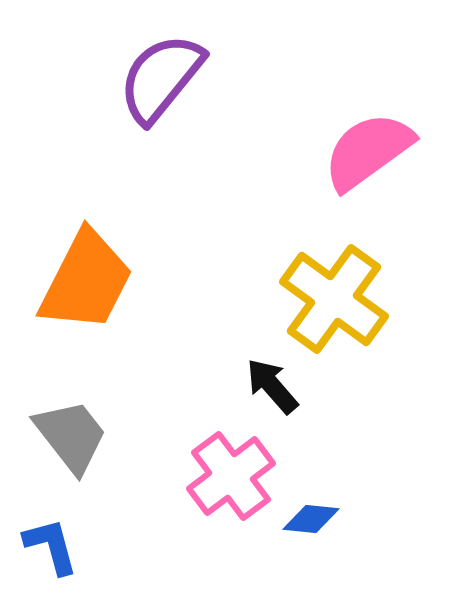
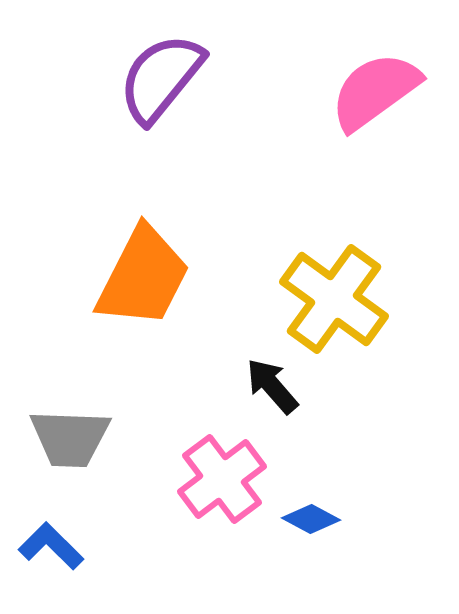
pink semicircle: moved 7 px right, 60 px up
orange trapezoid: moved 57 px right, 4 px up
gray trapezoid: moved 1 px left, 2 px down; rotated 130 degrees clockwise
pink cross: moved 9 px left, 3 px down
blue diamond: rotated 22 degrees clockwise
blue L-shape: rotated 30 degrees counterclockwise
